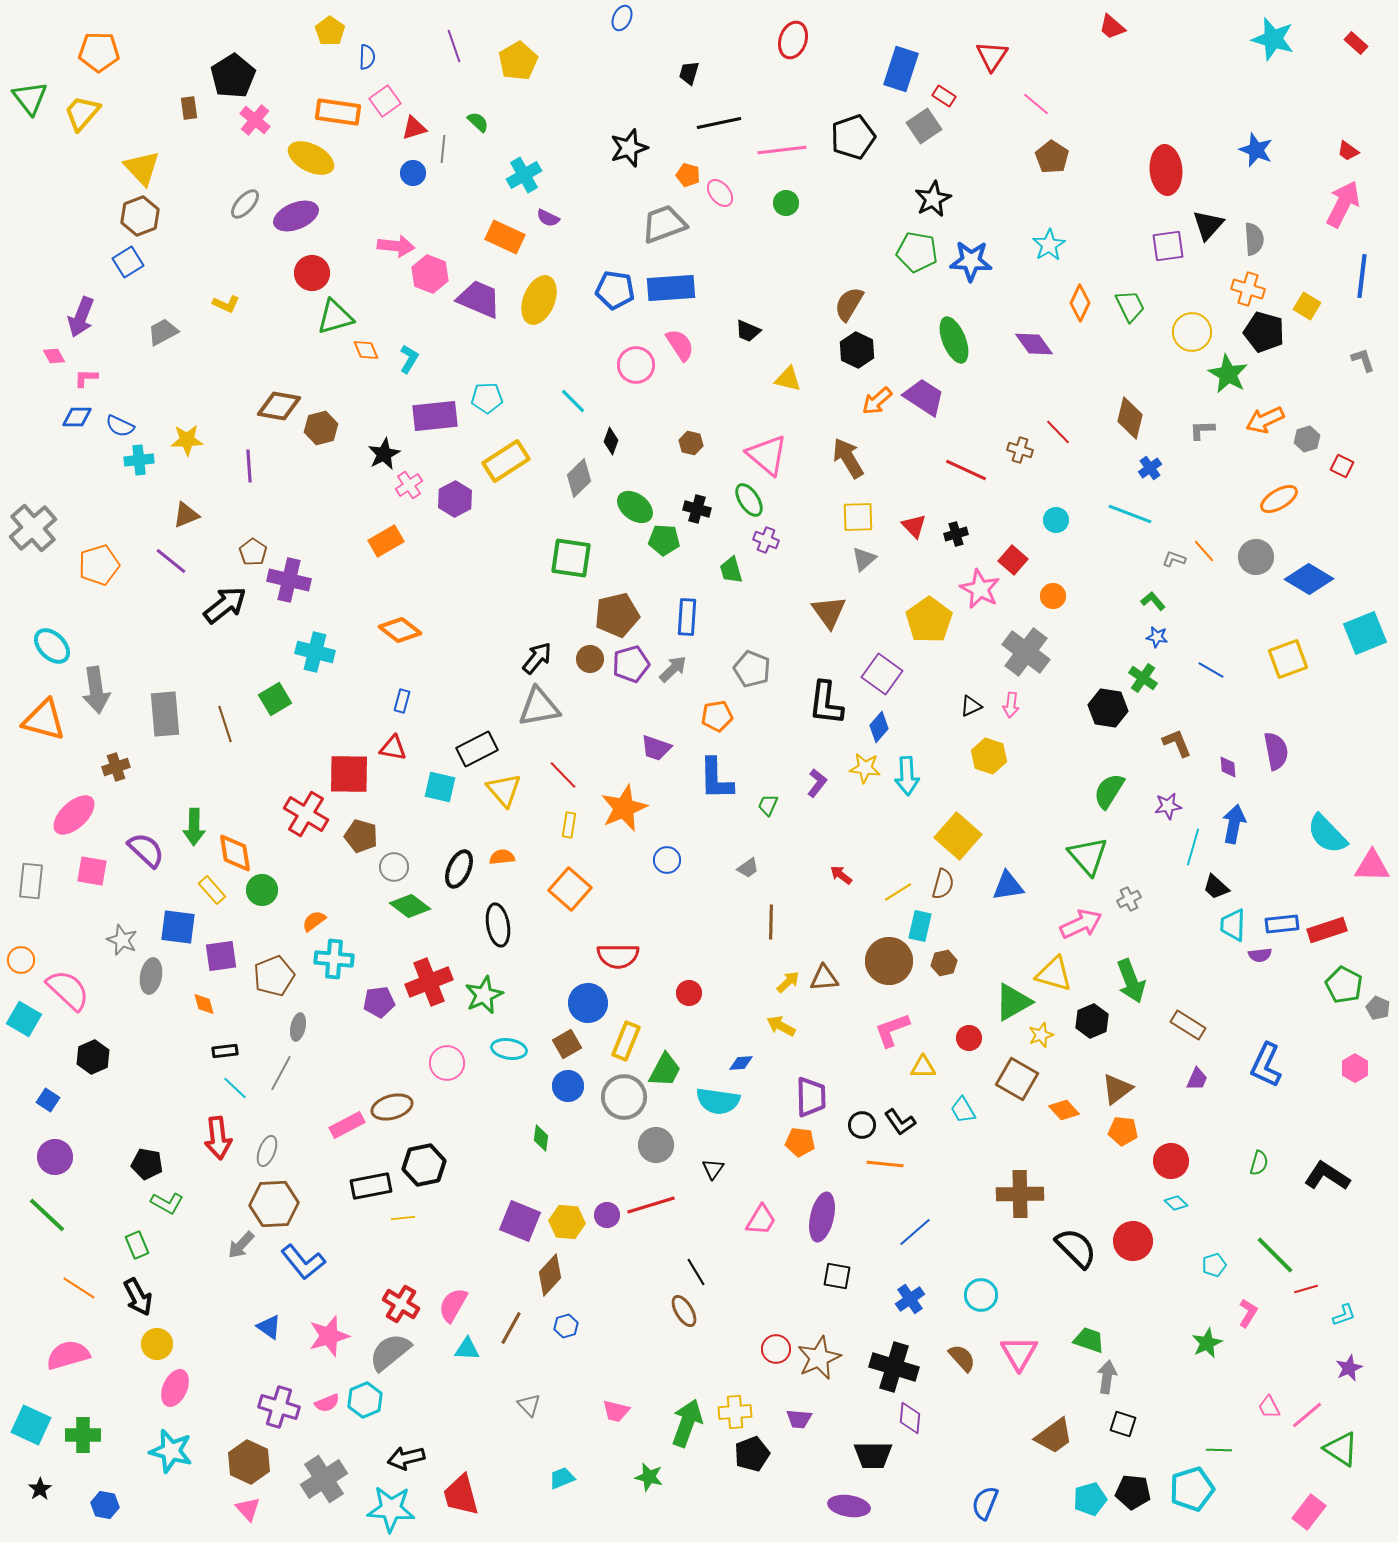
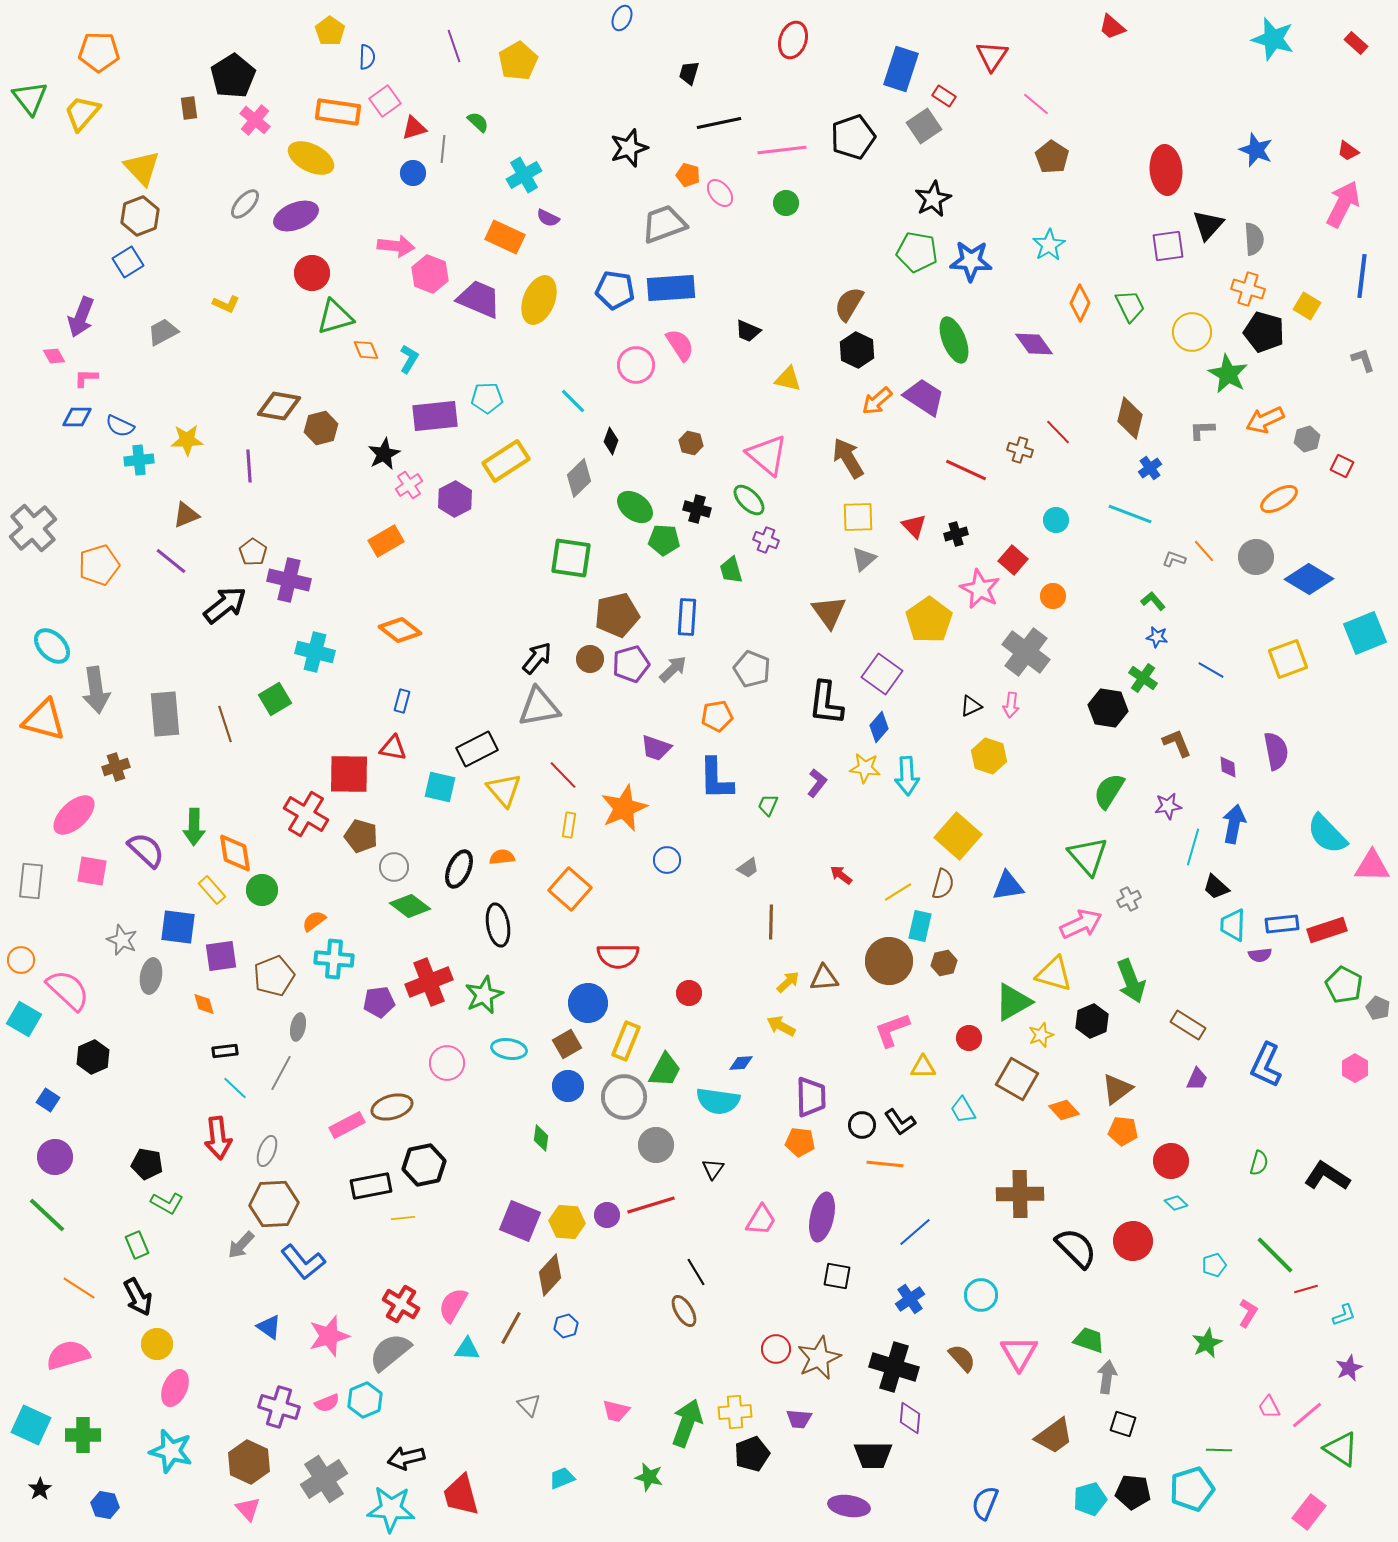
green ellipse at (749, 500): rotated 12 degrees counterclockwise
